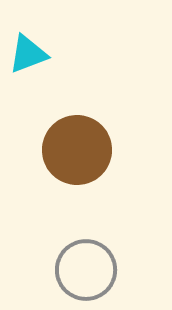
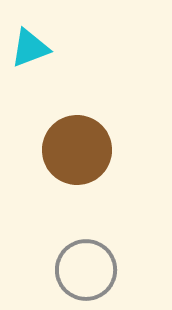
cyan triangle: moved 2 px right, 6 px up
